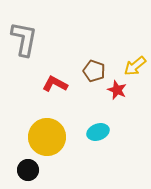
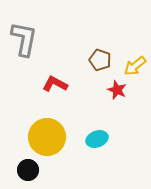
brown pentagon: moved 6 px right, 11 px up
cyan ellipse: moved 1 px left, 7 px down
